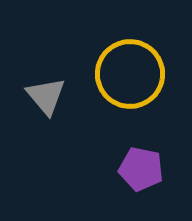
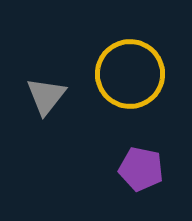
gray triangle: rotated 18 degrees clockwise
